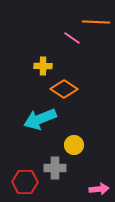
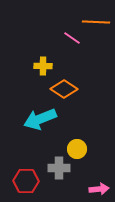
yellow circle: moved 3 px right, 4 px down
gray cross: moved 4 px right
red hexagon: moved 1 px right, 1 px up
